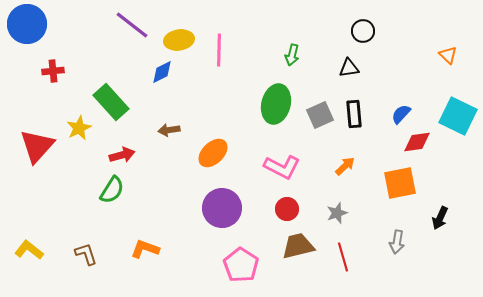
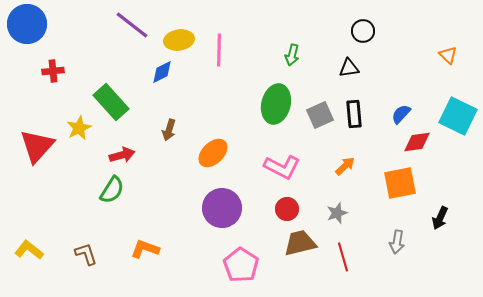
brown arrow: rotated 65 degrees counterclockwise
brown trapezoid: moved 2 px right, 3 px up
